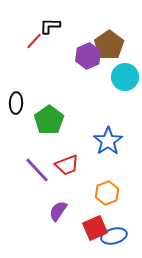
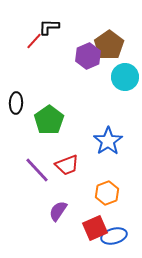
black L-shape: moved 1 px left, 1 px down
